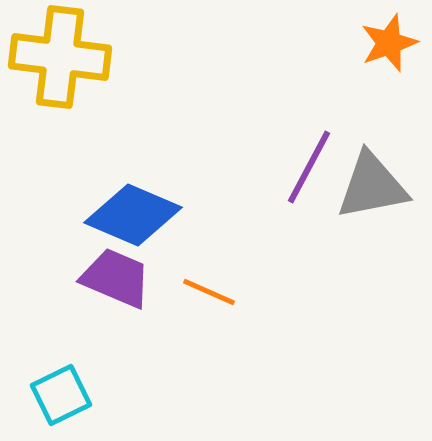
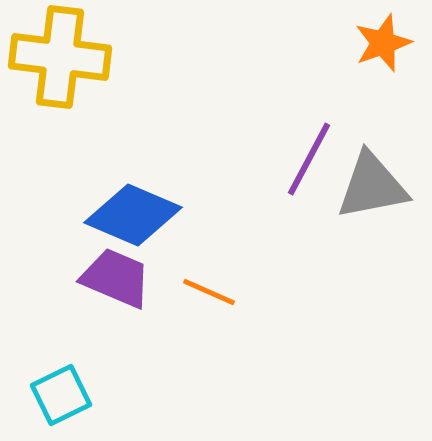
orange star: moved 6 px left
purple line: moved 8 px up
